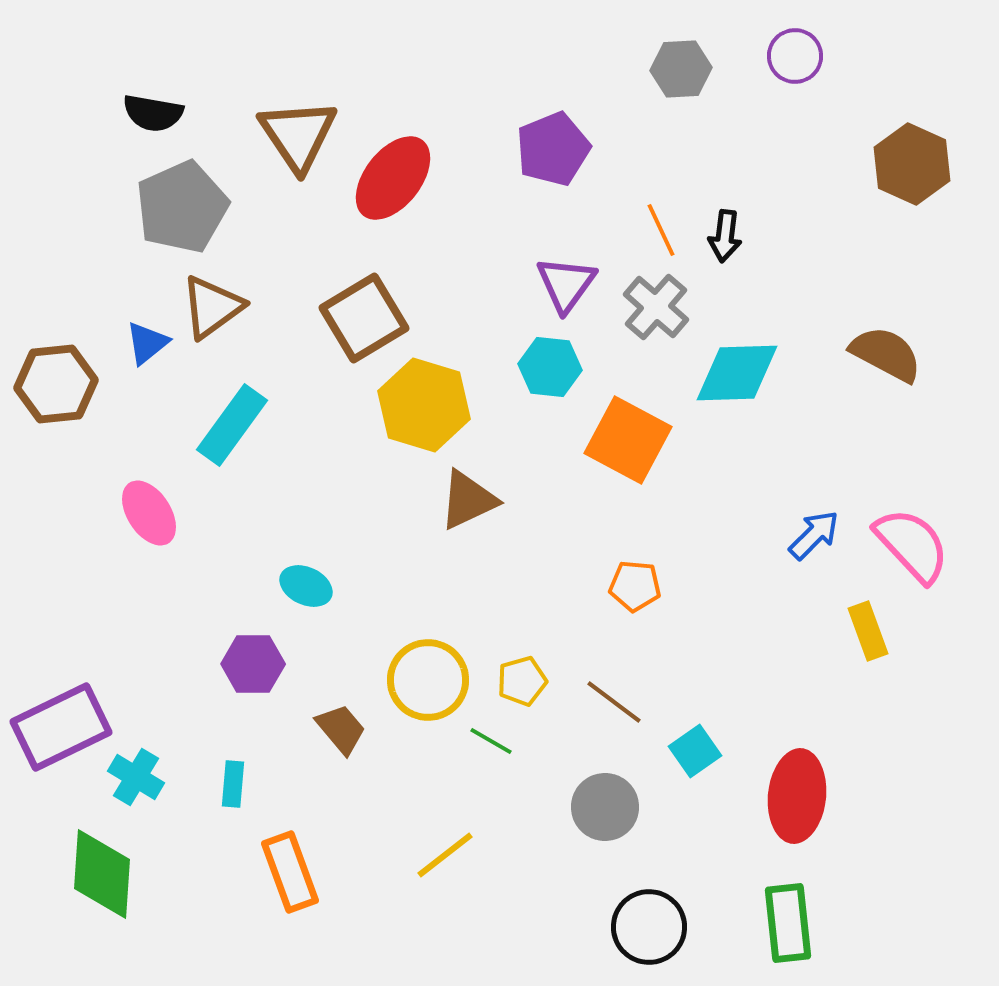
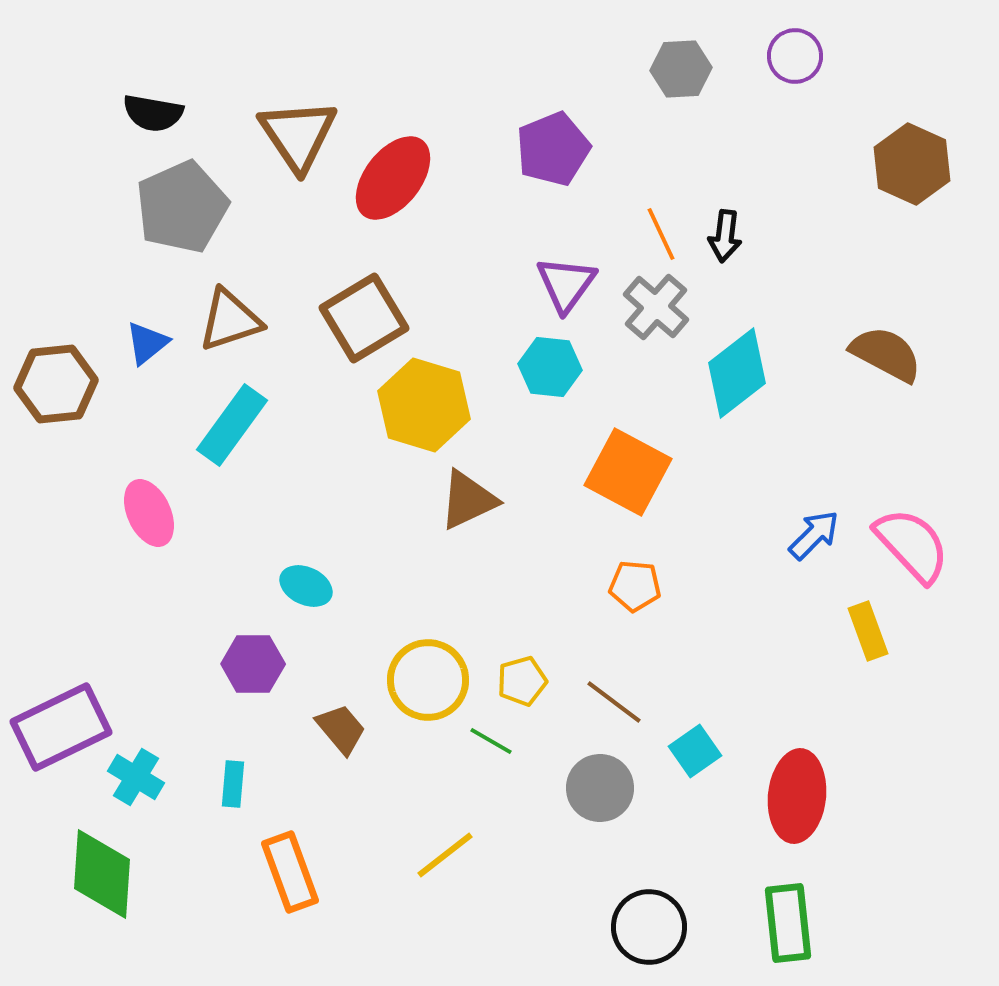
orange line at (661, 230): moved 4 px down
brown triangle at (212, 307): moved 18 px right, 13 px down; rotated 18 degrees clockwise
cyan diamond at (737, 373): rotated 36 degrees counterclockwise
orange square at (628, 440): moved 32 px down
pink ellipse at (149, 513): rotated 8 degrees clockwise
gray circle at (605, 807): moved 5 px left, 19 px up
